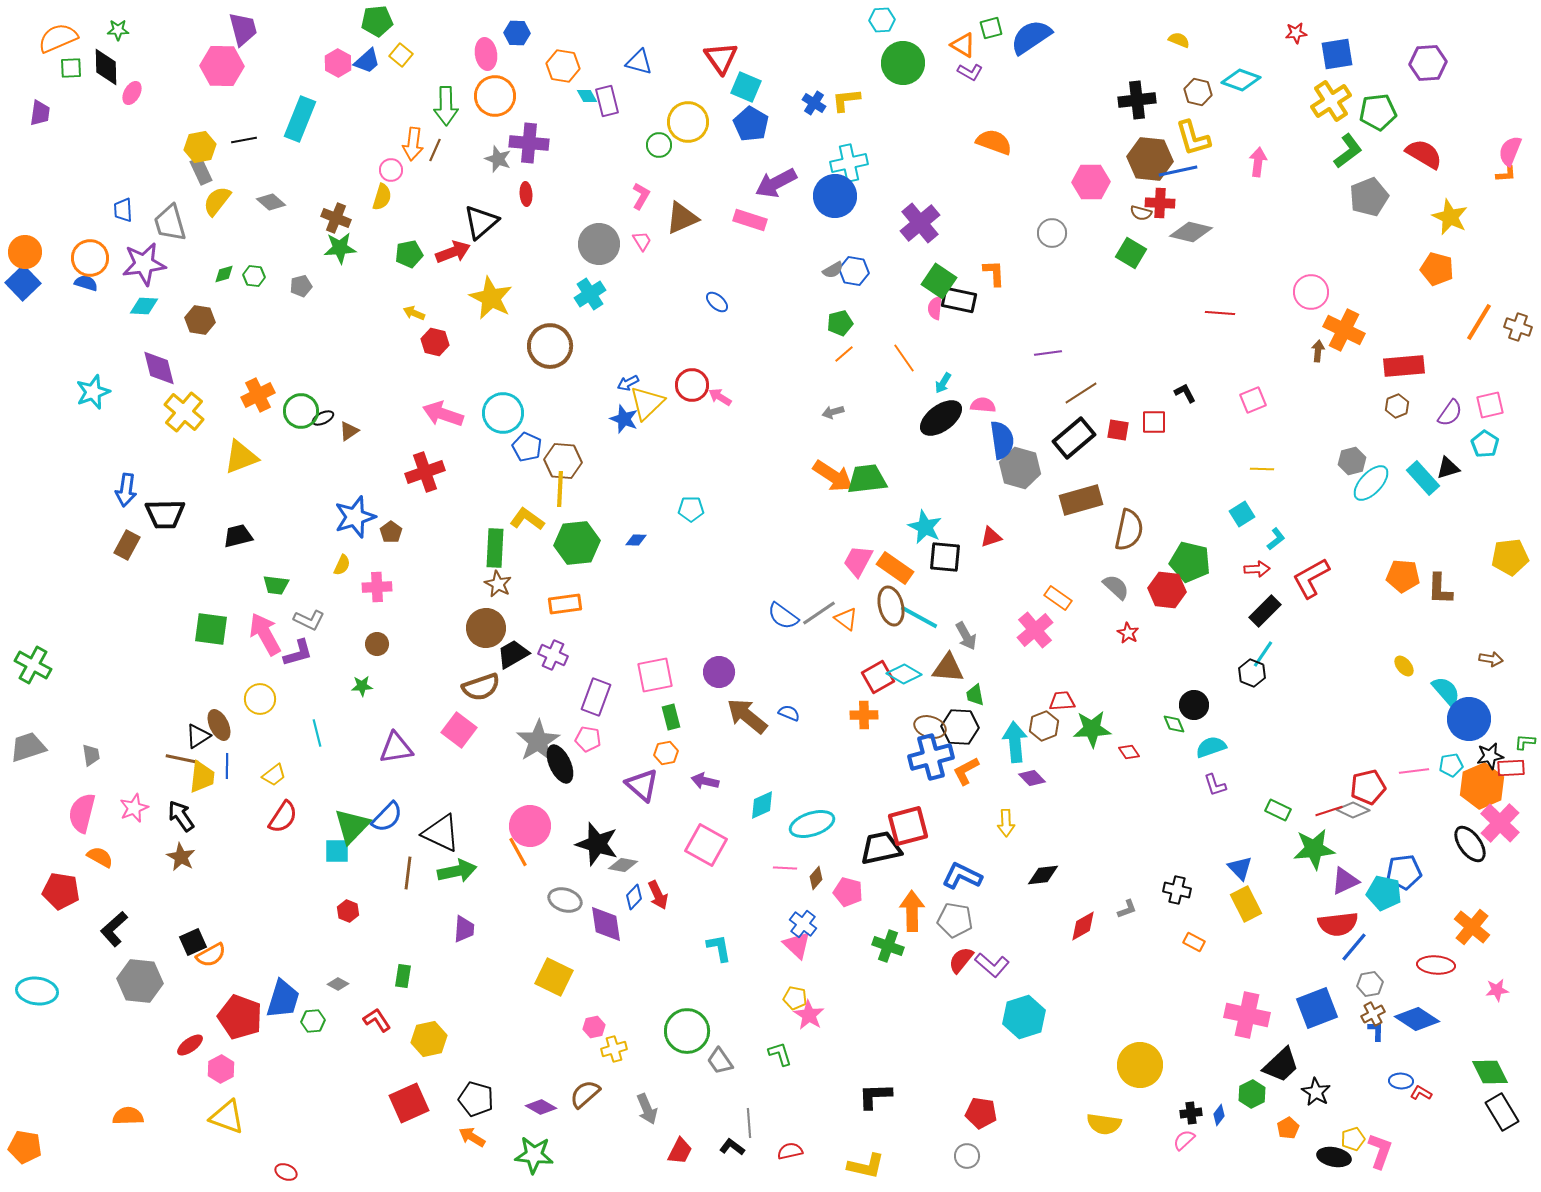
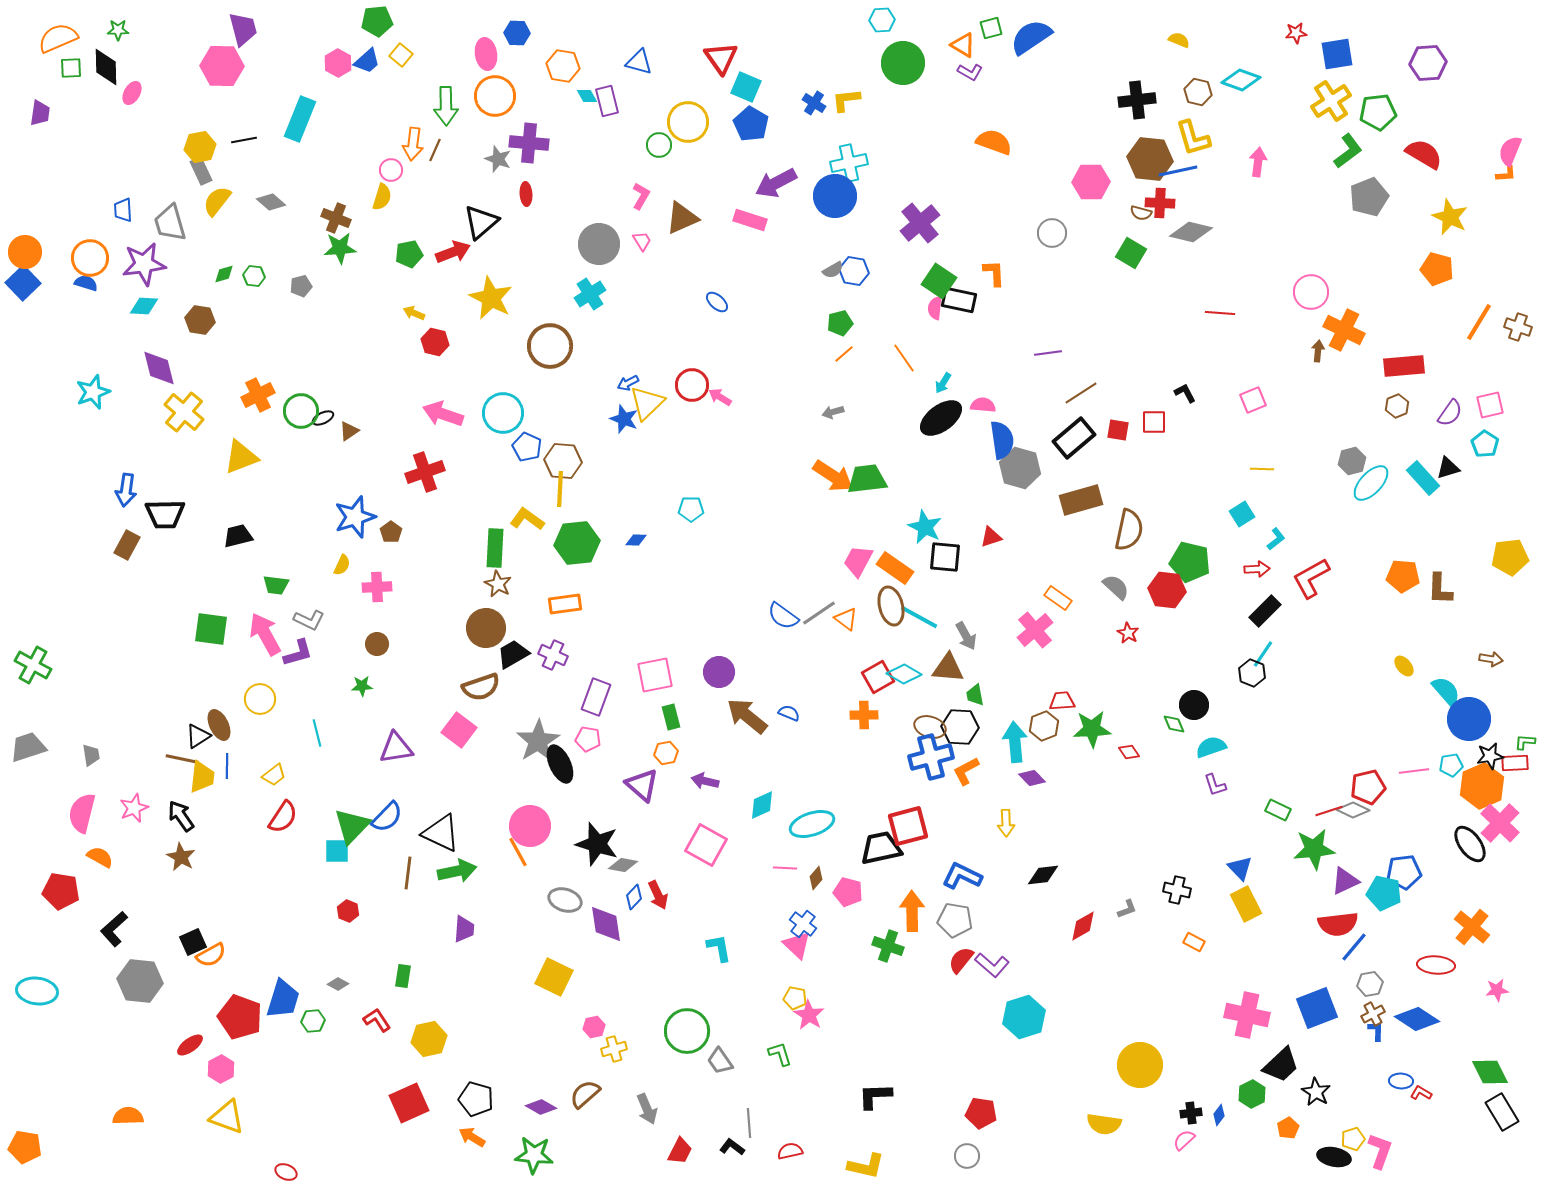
red rectangle at (1511, 768): moved 4 px right, 5 px up
